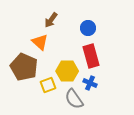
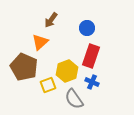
blue circle: moved 1 px left
orange triangle: rotated 36 degrees clockwise
red rectangle: rotated 35 degrees clockwise
yellow hexagon: rotated 20 degrees counterclockwise
blue cross: moved 2 px right, 1 px up
